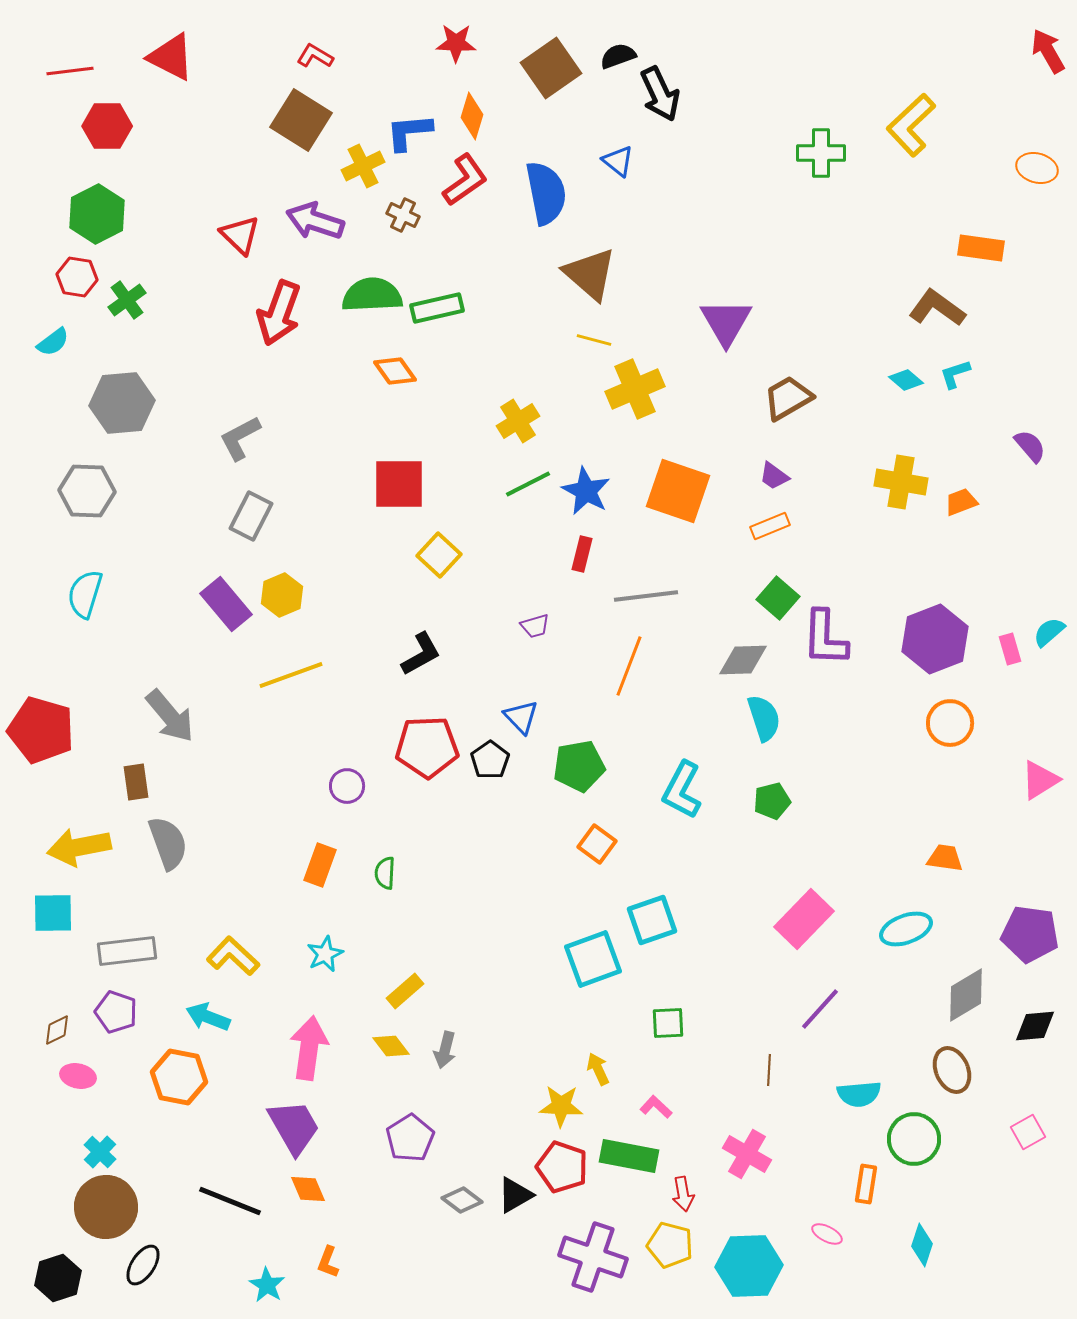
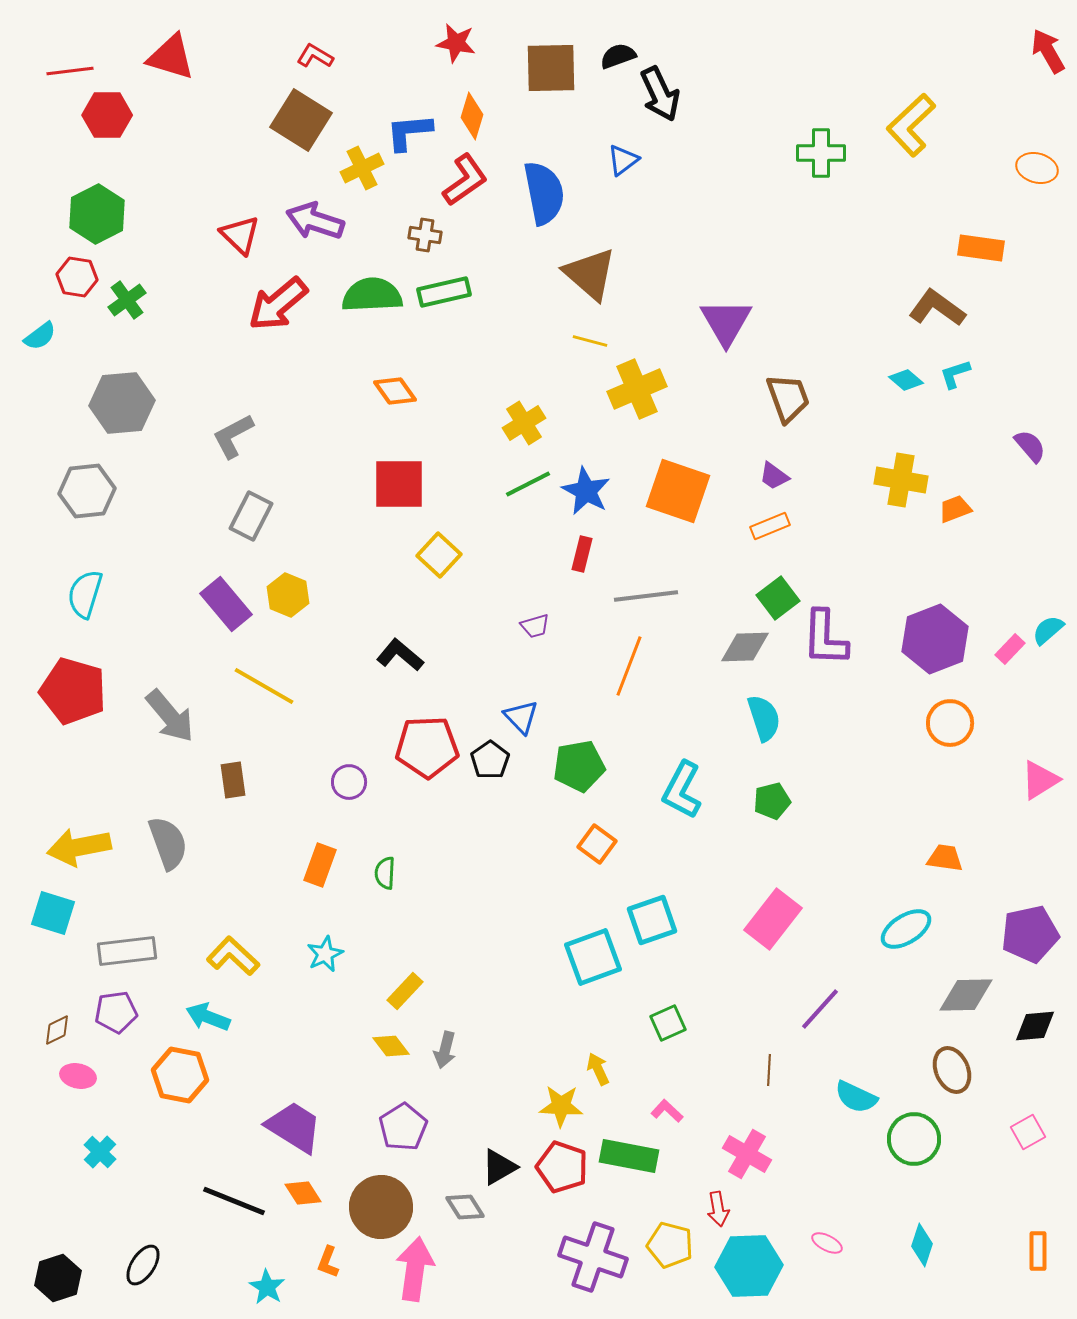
red star at (456, 43): rotated 9 degrees clockwise
red triangle at (171, 57): rotated 10 degrees counterclockwise
brown square at (551, 68): rotated 34 degrees clockwise
red hexagon at (107, 126): moved 11 px up
blue triangle at (618, 161): moved 5 px right, 1 px up; rotated 44 degrees clockwise
yellow cross at (363, 166): moved 1 px left, 2 px down
blue semicircle at (546, 193): moved 2 px left
brown cross at (403, 215): moved 22 px right, 20 px down; rotated 16 degrees counterclockwise
green rectangle at (437, 308): moved 7 px right, 16 px up
red arrow at (279, 313): moved 1 px left, 9 px up; rotated 30 degrees clockwise
yellow line at (594, 340): moved 4 px left, 1 px down
cyan semicircle at (53, 342): moved 13 px left, 6 px up
orange diamond at (395, 371): moved 20 px down
yellow cross at (635, 389): moved 2 px right
brown trapezoid at (788, 398): rotated 100 degrees clockwise
yellow cross at (518, 421): moved 6 px right, 2 px down
gray L-shape at (240, 438): moved 7 px left, 2 px up
yellow cross at (901, 482): moved 2 px up
gray hexagon at (87, 491): rotated 8 degrees counterclockwise
orange trapezoid at (961, 502): moved 6 px left, 7 px down
yellow hexagon at (282, 595): moved 6 px right; rotated 15 degrees counterclockwise
green square at (778, 598): rotated 12 degrees clockwise
cyan semicircle at (1049, 632): moved 1 px left, 2 px up
pink rectangle at (1010, 649): rotated 60 degrees clockwise
black L-shape at (421, 654): moved 21 px left, 1 px down; rotated 111 degrees counterclockwise
gray diamond at (743, 660): moved 2 px right, 13 px up
yellow line at (291, 675): moved 27 px left, 11 px down; rotated 50 degrees clockwise
red pentagon at (41, 730): moved 32 px right, 39 px up
brown rectangle at (136, 782): moved 97 px right, 2 px up
purple circle at (347, 786): moved 2 px right, 4 px up
cyan square at (53, 913): rotated 18 degrees clockwise
pink rectangle at (804, 919): moved 31 px left; rotated 6 degrees counterclockwise
cyan ellipse at (906, 929): rotated 12 degrees counterclockwise
purple pentagon at (1030, 934): rotated 20 degrees counterclockwise
cyan square at (593, 959): moved 2 px up
yellow rectangle at (405, 991): rotated 6 degrees counterclockwise
gray diamond at (966, 995): rotated 30 degrees clockwise
purple pentagon at (116, 1012): rotated 27 degrees counterclockwise
green square at (668, 1023): rotated 21 degrees counterclockwise
pink arrow at (309, 1048): moved 106 px right, 221 px down
orange hexagon at (179, 1077): moved 1 px right, 2 px up
cyan semicircle at (859, 1094): moved 3 px left, 3 px down; rotated 30 degrees clockwise
pink L-shape at (656, 1107): moved 11 px right, 4 px down
purple trapezoid at (294, 1127): rotated 28 degrees counterclockwise
purple pentagon at (410, 1138): moved 7 px left, 11 px up
orange rectangle at (866, 1184): moved 172 px right, 67 px down; rotated 9 degrees counterclockwise
orange diamond at (308, 1189): moved 5 px left, 4 px down; rotated 9 degrees counterclockwise
red arrow at (683, 1194): moved 35 px right, 15 px down
black triangle at (515, 1195): moved 16 px left, 28 px up
gray diamond at (462, 1200): moved 3 px right, 7 px down; rotated 21 degrees clockwise
black line at (230, 1201): moved 4 px right
brown circle at (106, 1207): moved 275 px right
pink ellipse at (827, 1234): moved 9 px down
cyan star at (267, 1285): moved 2 px down
